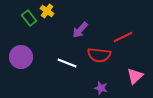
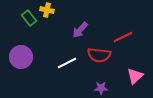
yellow cross: moved 1 px up; rotated 24 degrees counterclockwise
white line: rotated 48 degrees counterclockwise
purple star: rotated 16 degrees counterclockwise
